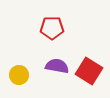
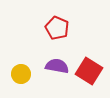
red pentagon: moved 5 px right; rotated 25 degrees clockwise
yellow circle: moved 2 px right, 1 px up
